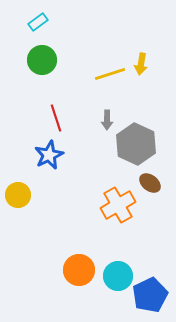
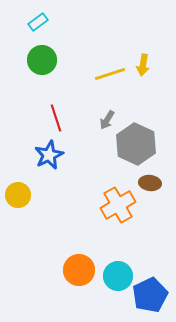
yellow arrow: moved 2 px right, 1 px down
gray arrow: rotated 30 degrees clockwise
brown ellipse: rotated 30 degrees counterclockwise
